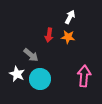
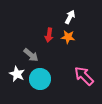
pink arrow: rotated 50 degrees counterclockwise
